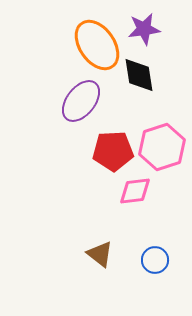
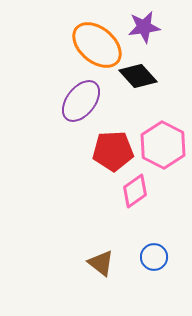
purple star: moved 2 px up
orange ellipse: rotated 15 degrees counterclockwise
black diamond: moved 1 px left, 1 px down; rotated 33 degrees counterclockwise
pink hexagon: moved 1 px right, 2 px up; rotated 15 degrees counterclockwise
pink diamond: rotated 28 degrees counterclockwise
brown triangle: moved 1 px right, 9 px down
blue circle: moved 1 px left, 3 px up
